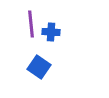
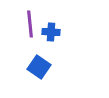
purple line: moved 1 px left
